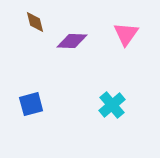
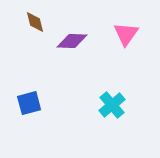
blue square: moved 2 px left, 1 px up
